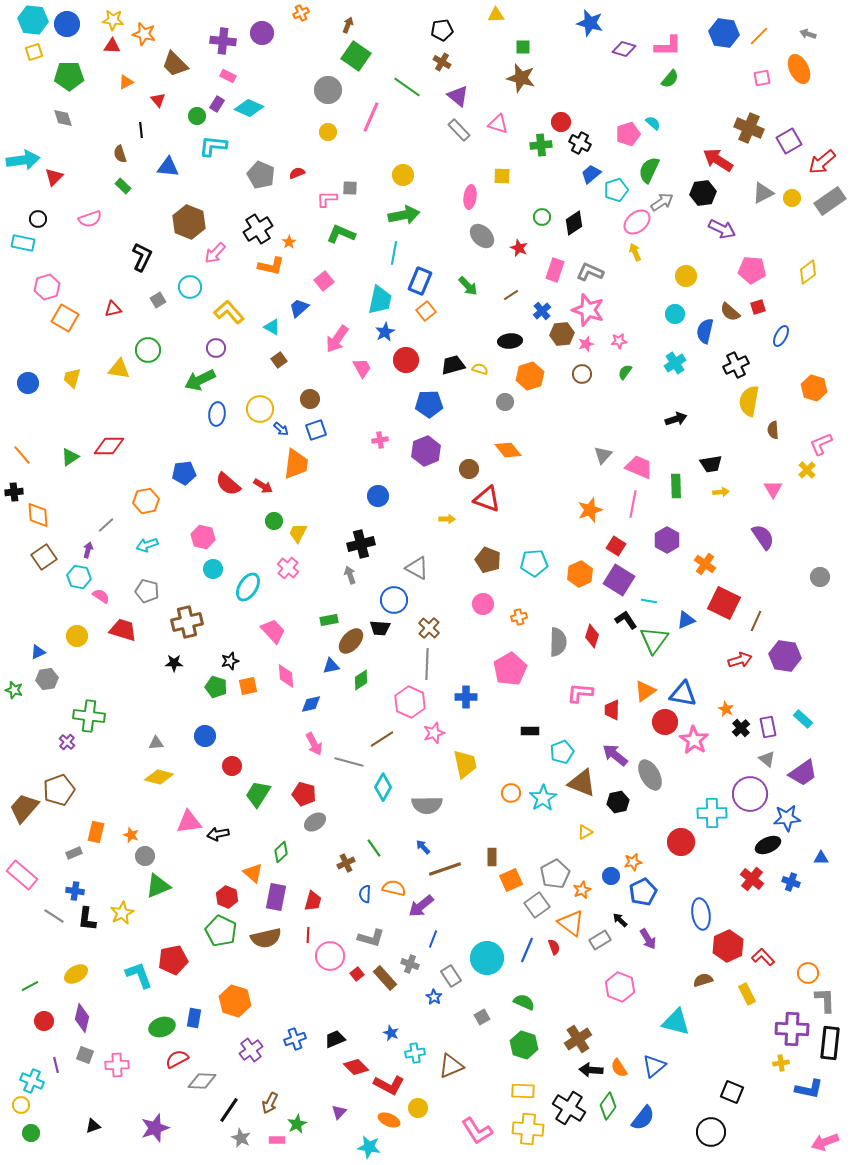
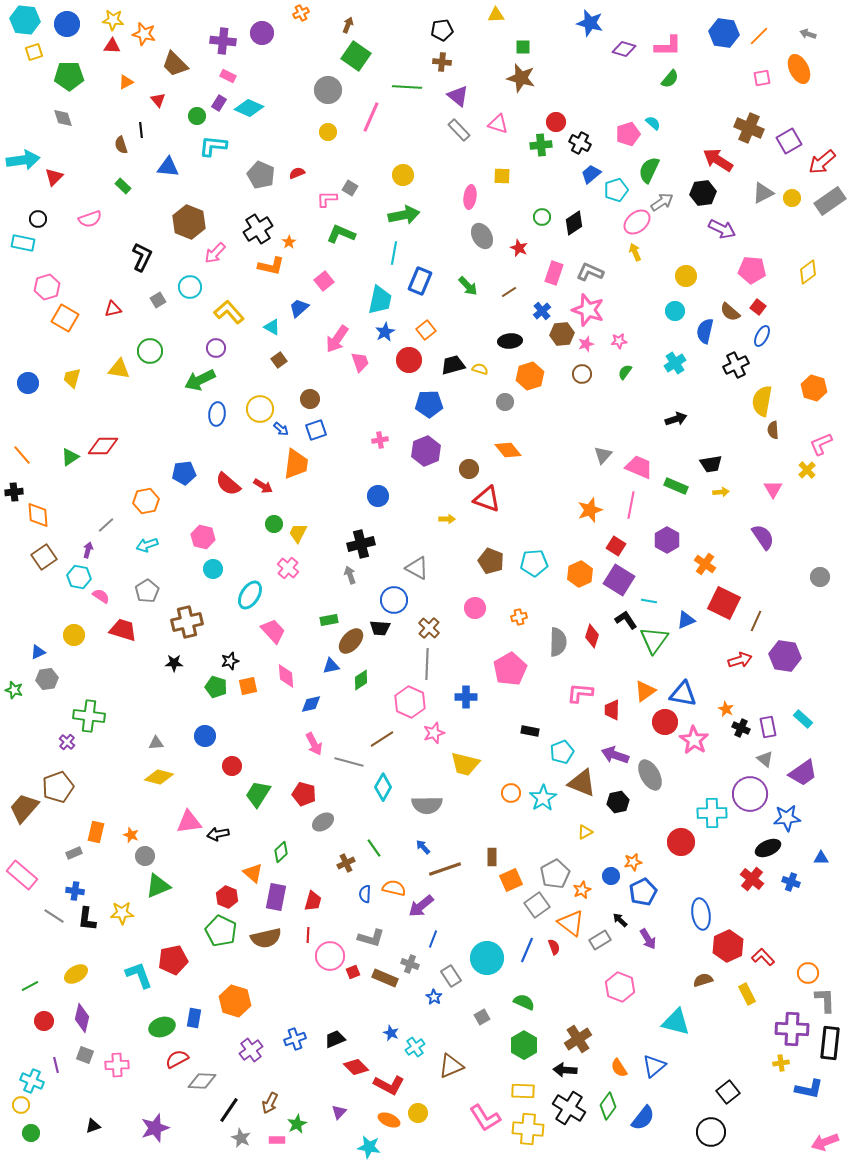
cyan hexagon at (33, 20): moved 8 px left
brown cross at (442, 62): rotated 24 degrees counterclockwise
green line at (407, 87): rotated 32 degrees counterclockwise
purple rectangle at (217, 104): moved 2 px right, 1 px up
red circle at (561, 122): moved 5 px left
brown semicircle at (120, 154): moved 1 px right, 9 px up
gray square at (350, 188): rotated 28 degrees clockwise
gray ellipse at (482, 236): rotated 15 degrees clockwise
pink rectangle at (555, 270): moved 1 px left, 3 px down
brown line at (511, 295): moved 2 px left, 3 px up
red square at (758, 307): rotated 35 degrees counterclockwise
orange square at (426, 311): moved 19 px down
cyan circle at (675, 314): moved 3 px up
blue ellipse at (781, 336): moved 19 px left
green circle at (148, 350): moved 2 px right, 1 px down
red circle at (406, 360): moved 3 px right
pink trapezoid at (362, 368): moved 2 px left, 6 px up; rotated 10 degrees clockwise
yellow semicircle at (749, 401): moved 13 px right
red diamond at (109, 446): moved 6 px left
green rectangle at (676, 486): rotated 65 degrees counterclockwise
pink line at (633, 504): moved 2 px left, 1 px down
green circle at (274, 521): moved 3 px down
brown pentagon at (488, 560): moved 3 px right, 1 px down
cyan ellipse at (248, 587): moved 2 px right, 8 px down
gray pentagon at (147, 591): rotated 25 degrees clockwise
pink circle at (483, 604): moved 8 px left, 4 px down
yellow circle at (77, 636): moved 3 px left, 1 px up
black cross at (741, 728): rotated 24 degrees counterclockwise
black rectangle at (530, 731): rotated 12 degrees clockwise
purple arrow at (615, 755): rotated 20 degrees counterclockwise
gray triangle at (767, 759): moved 2 px left
yellow trapezoid at (465, 764): rotated 116 degrees clockwise
brown pentagon at (59, 790): moved 1 px left, 3 px up
gray ellipse at (315, 822): moved 8 px right
black ellipse at (768, 845): moved 3 px down
yellow star at (122, 913): rotated 25 degrees clockwise
red square at (357, 974): moved 4 px left, 2 px up; rotated 16 degrees clockwise
brown rectangle at (385, 978): rotated 25 degrees counterclockwise
green hexagon at (524, 1045): rotated 12 degrees clockwise
cyan cross at (415, 1053): moved 6 px up; rotated 24 degrees counterclockwise
black arrow at (591, 1070): moved 26 px left
black square at (732, 1092): moved 4 px left; rotated 30 degrees clockwise
yellow circle at (418, 1108): moved 5 px down
pink L-shape at (477, 1131): moved 8 px right, 13 px up
